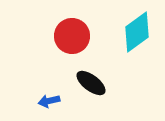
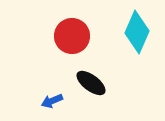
cyan diamond: rotated 30 degrees counterclockwise
blue arrow: moved 3 px right; rotated 10 degrees counterclockwise
